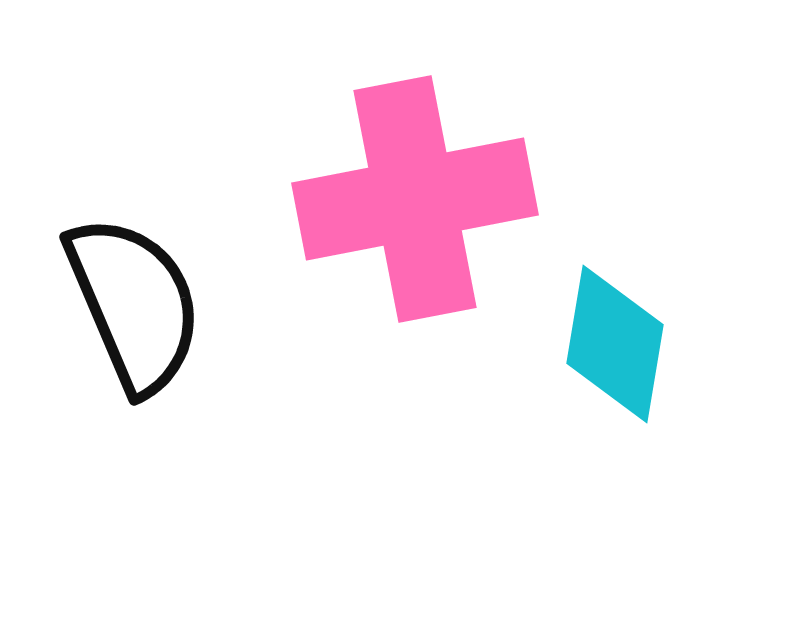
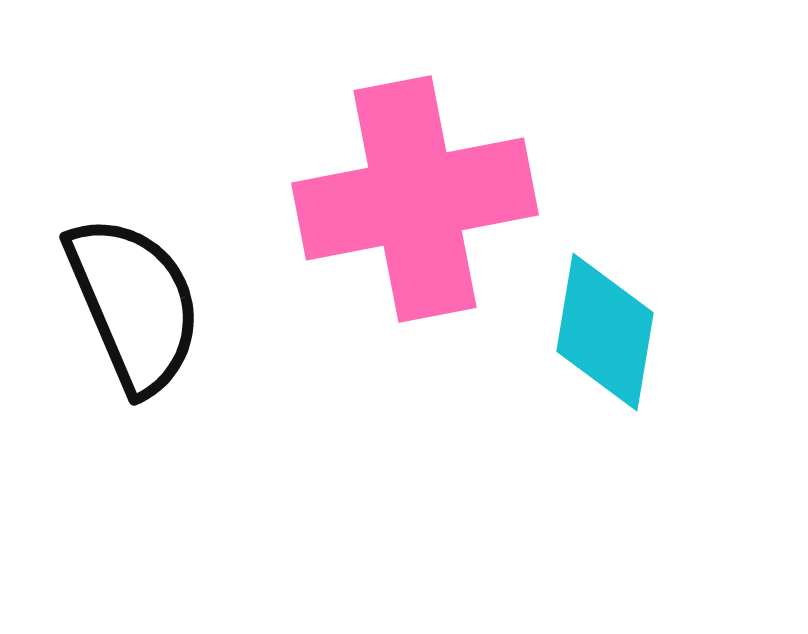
cyan diamond: moved 10 px left, 12 px up
